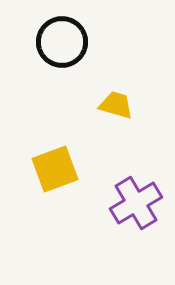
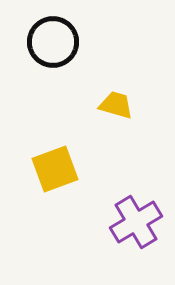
black circle: moved 9 px left
purple cross: moved 19 px down
